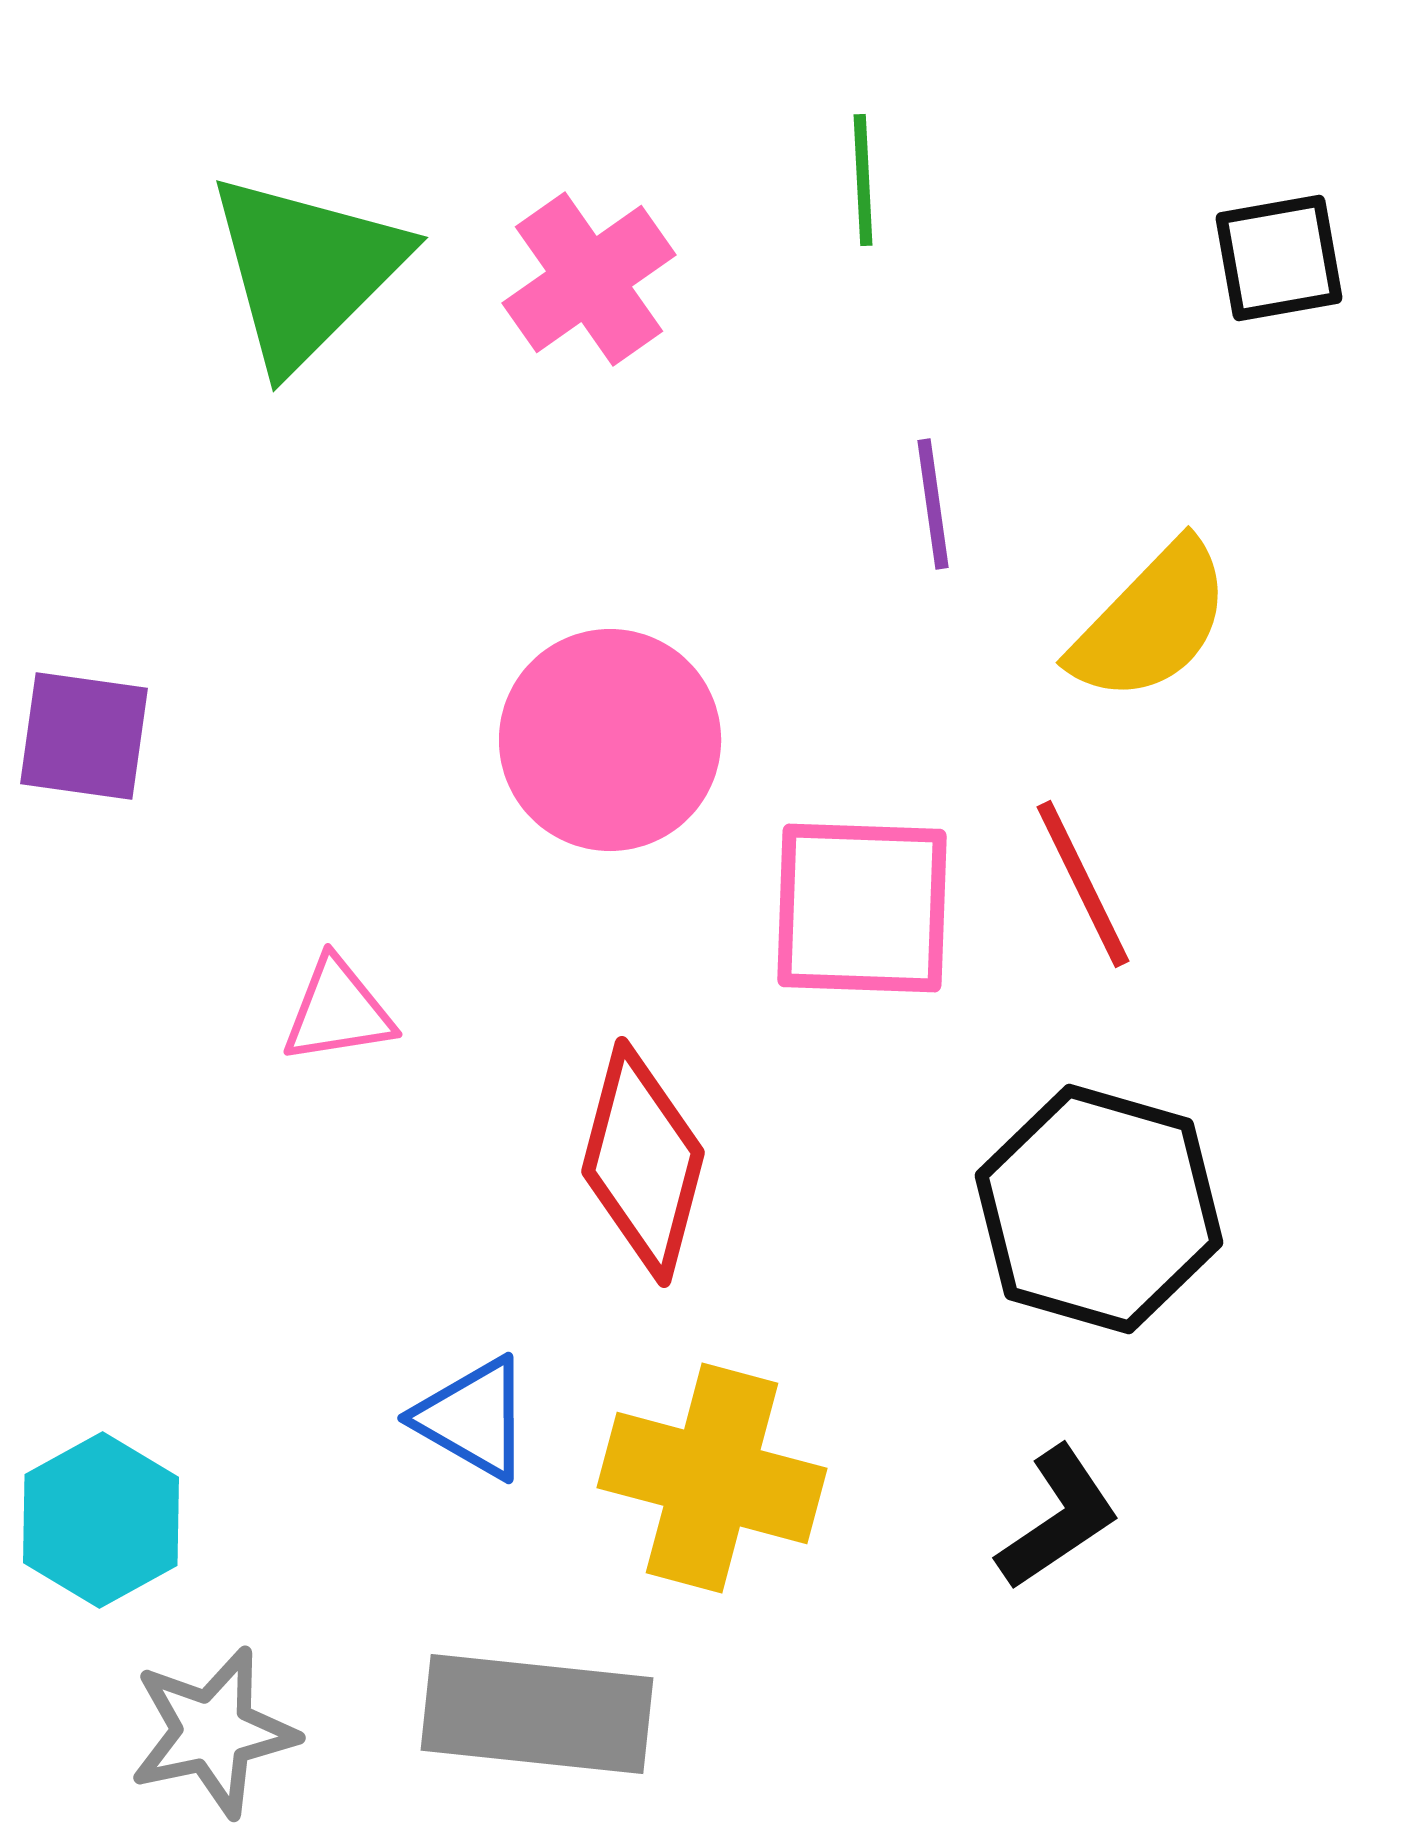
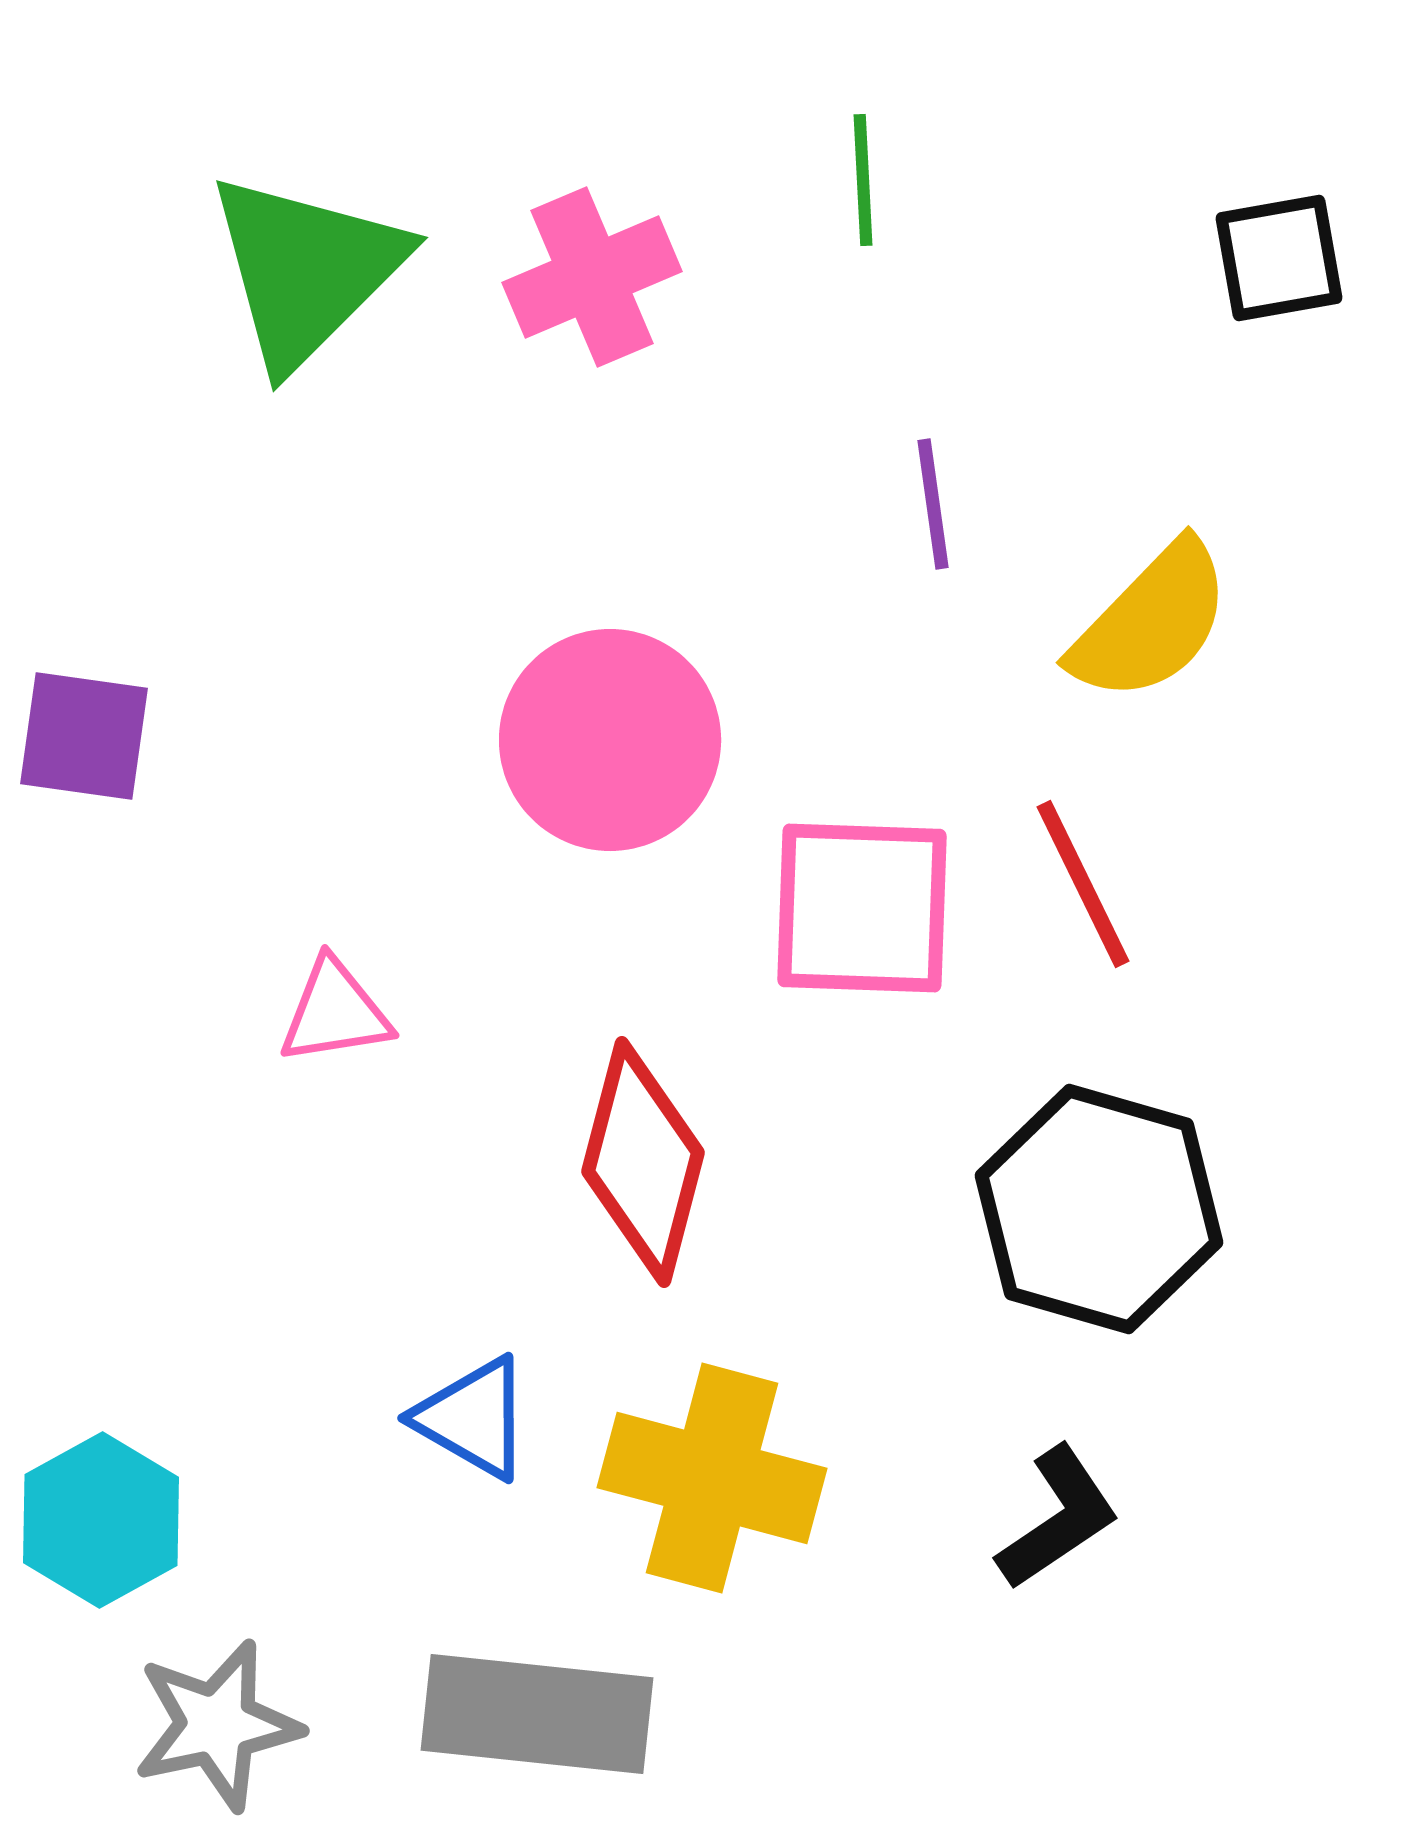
pink cross: moved 3 px right, 2 px up; rotated 12 degrees clockwise
pink triangle: moved 3 px left, 1 px down
gray star: moved 4 px right, 7 px up
